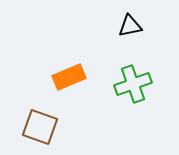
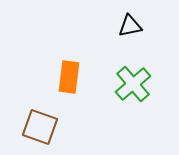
orange rectangle: rotated 60 degrees counterclockwise
green cross: rotated 21 degrees counterclockwise
